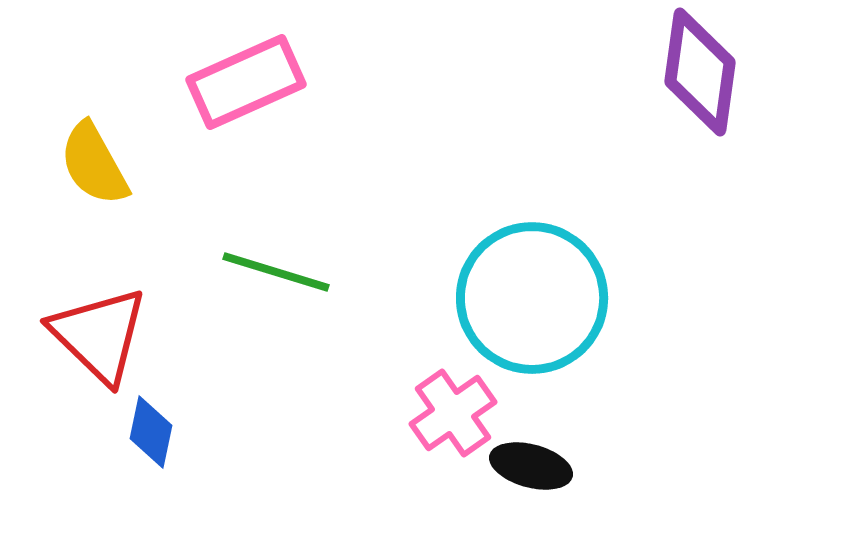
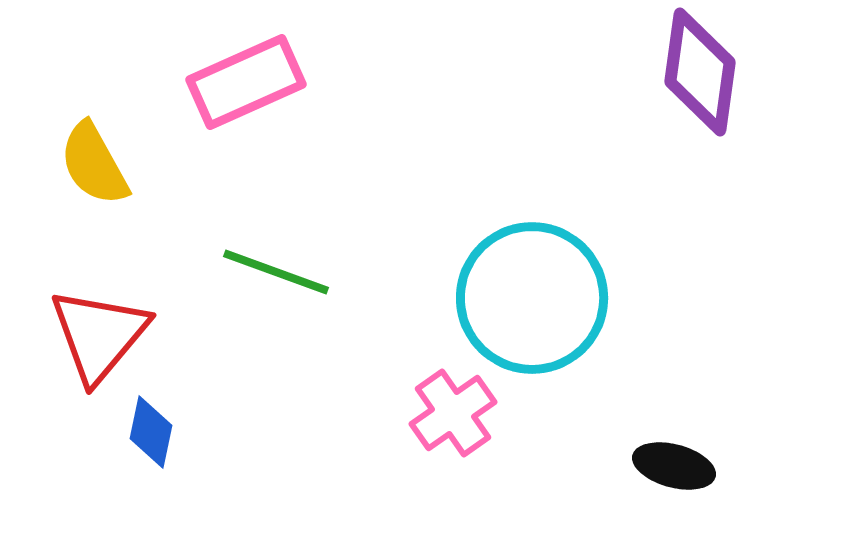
green line: rotated 3 degrees clockwise
red triangle: rotated 26 degrees clockwise
black ellipse: moved 143 px right
